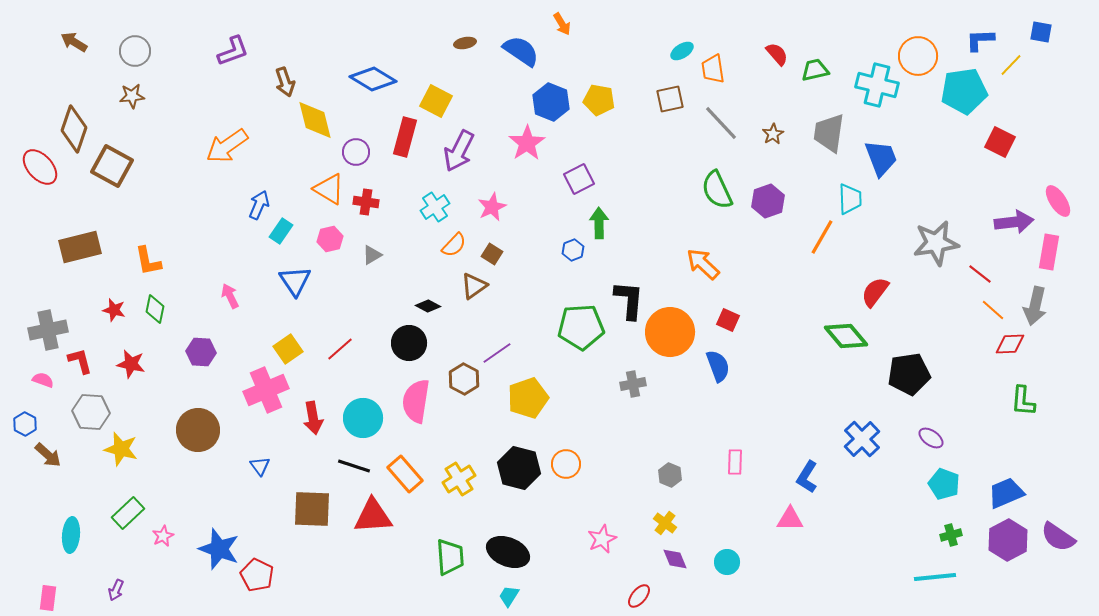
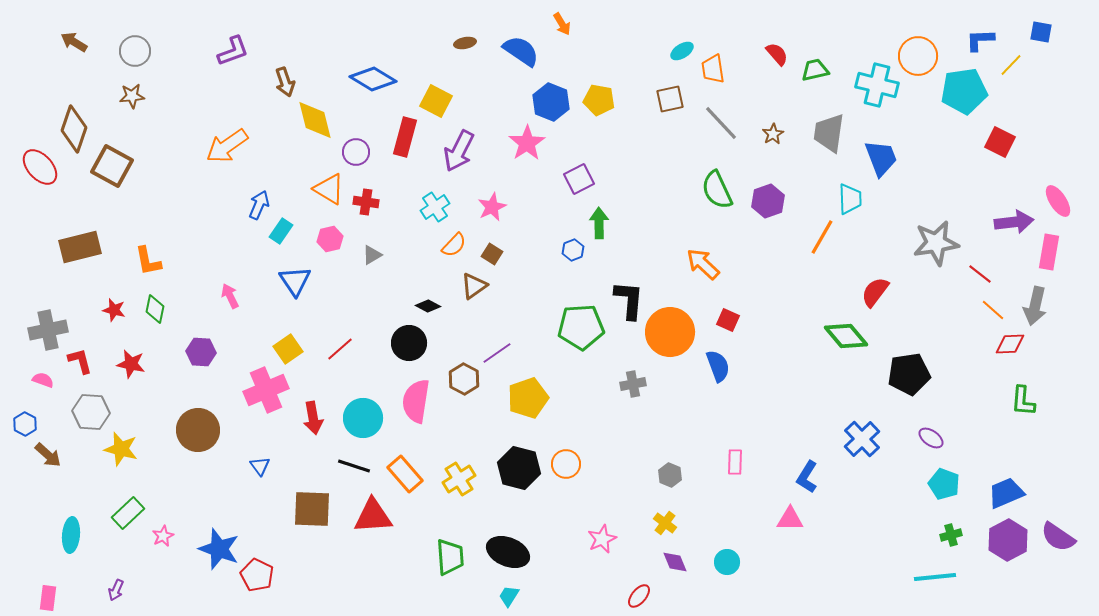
purple diamond at (675, 559): moved 3 px down
